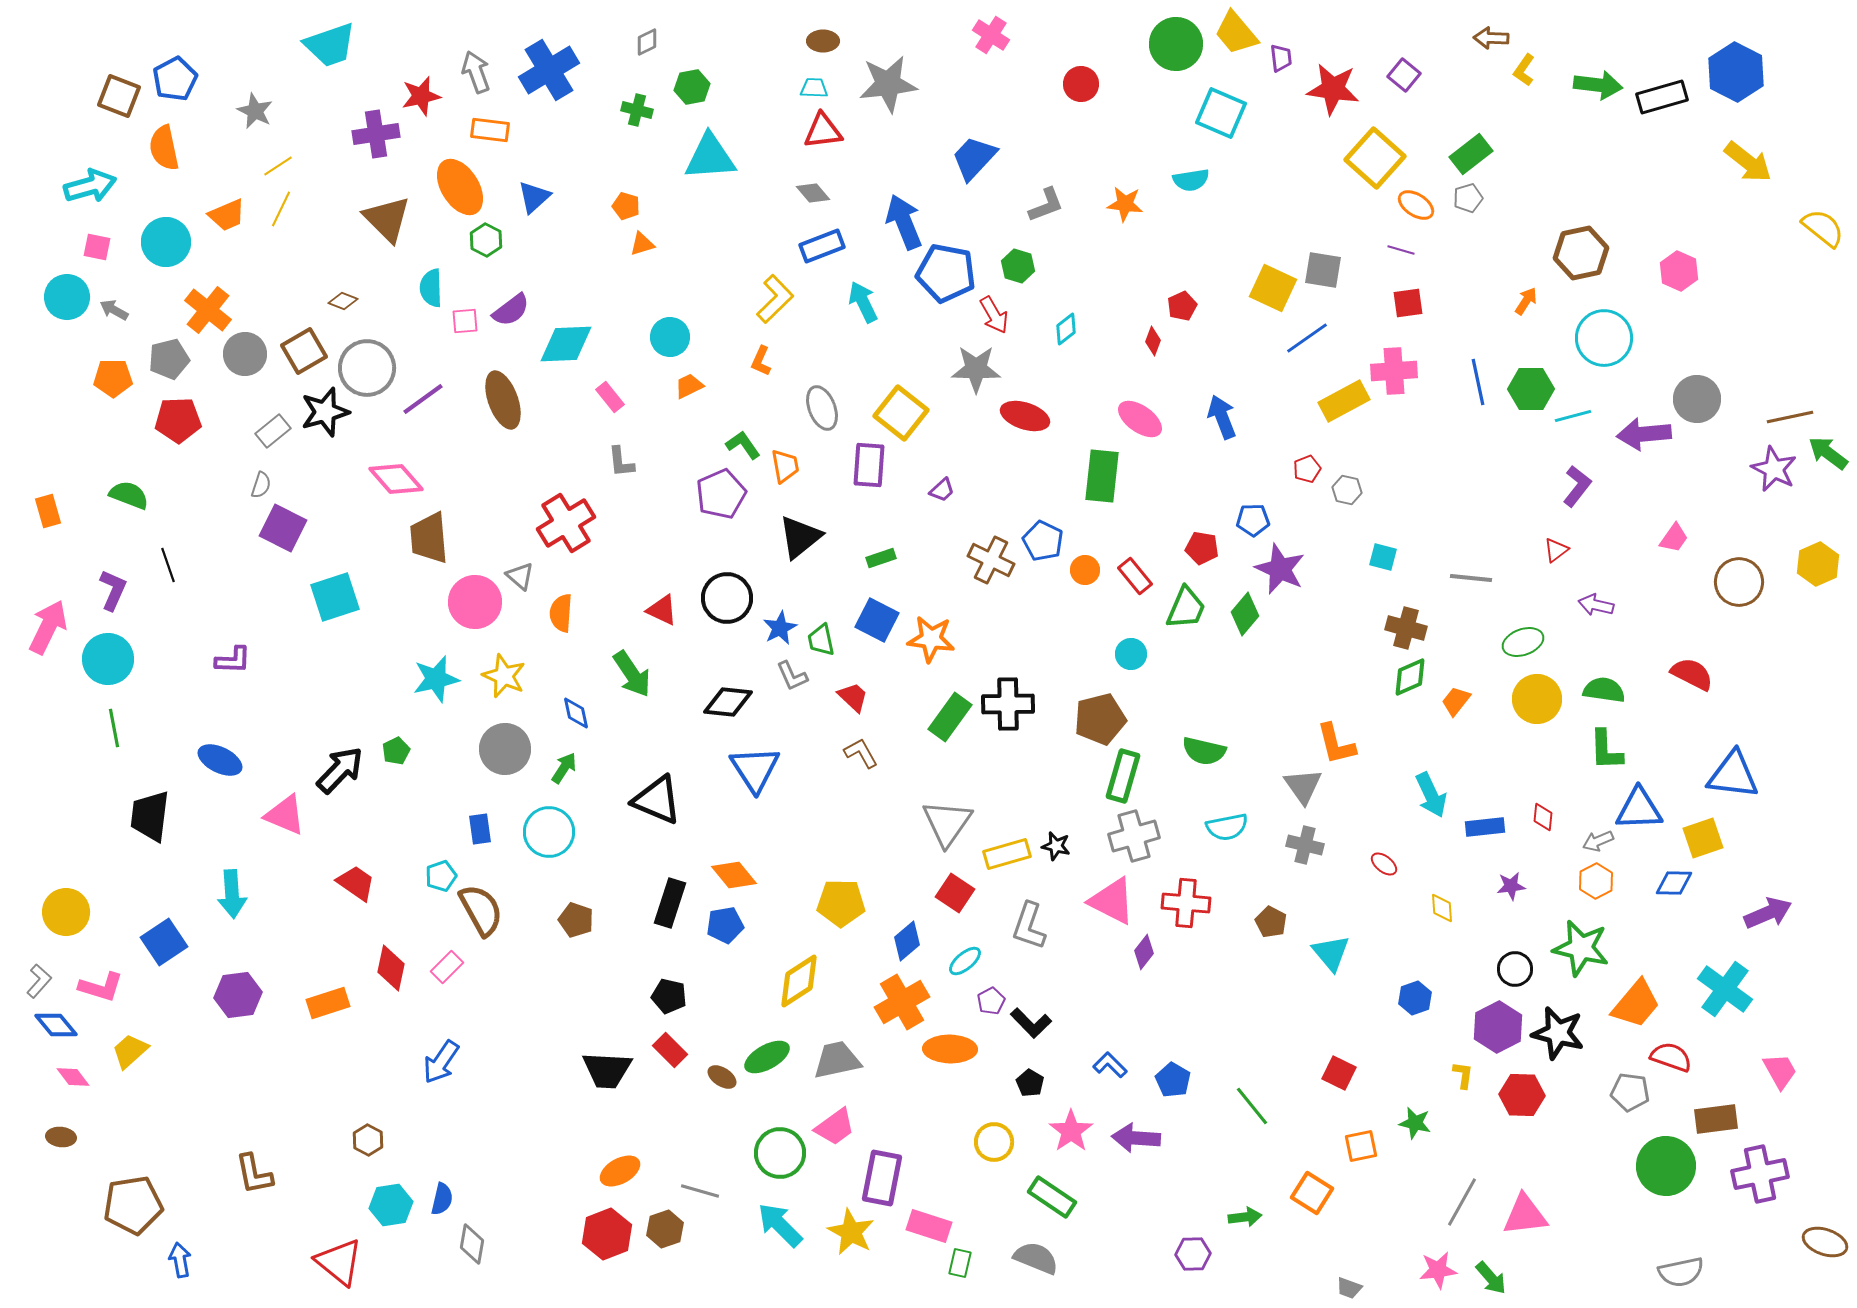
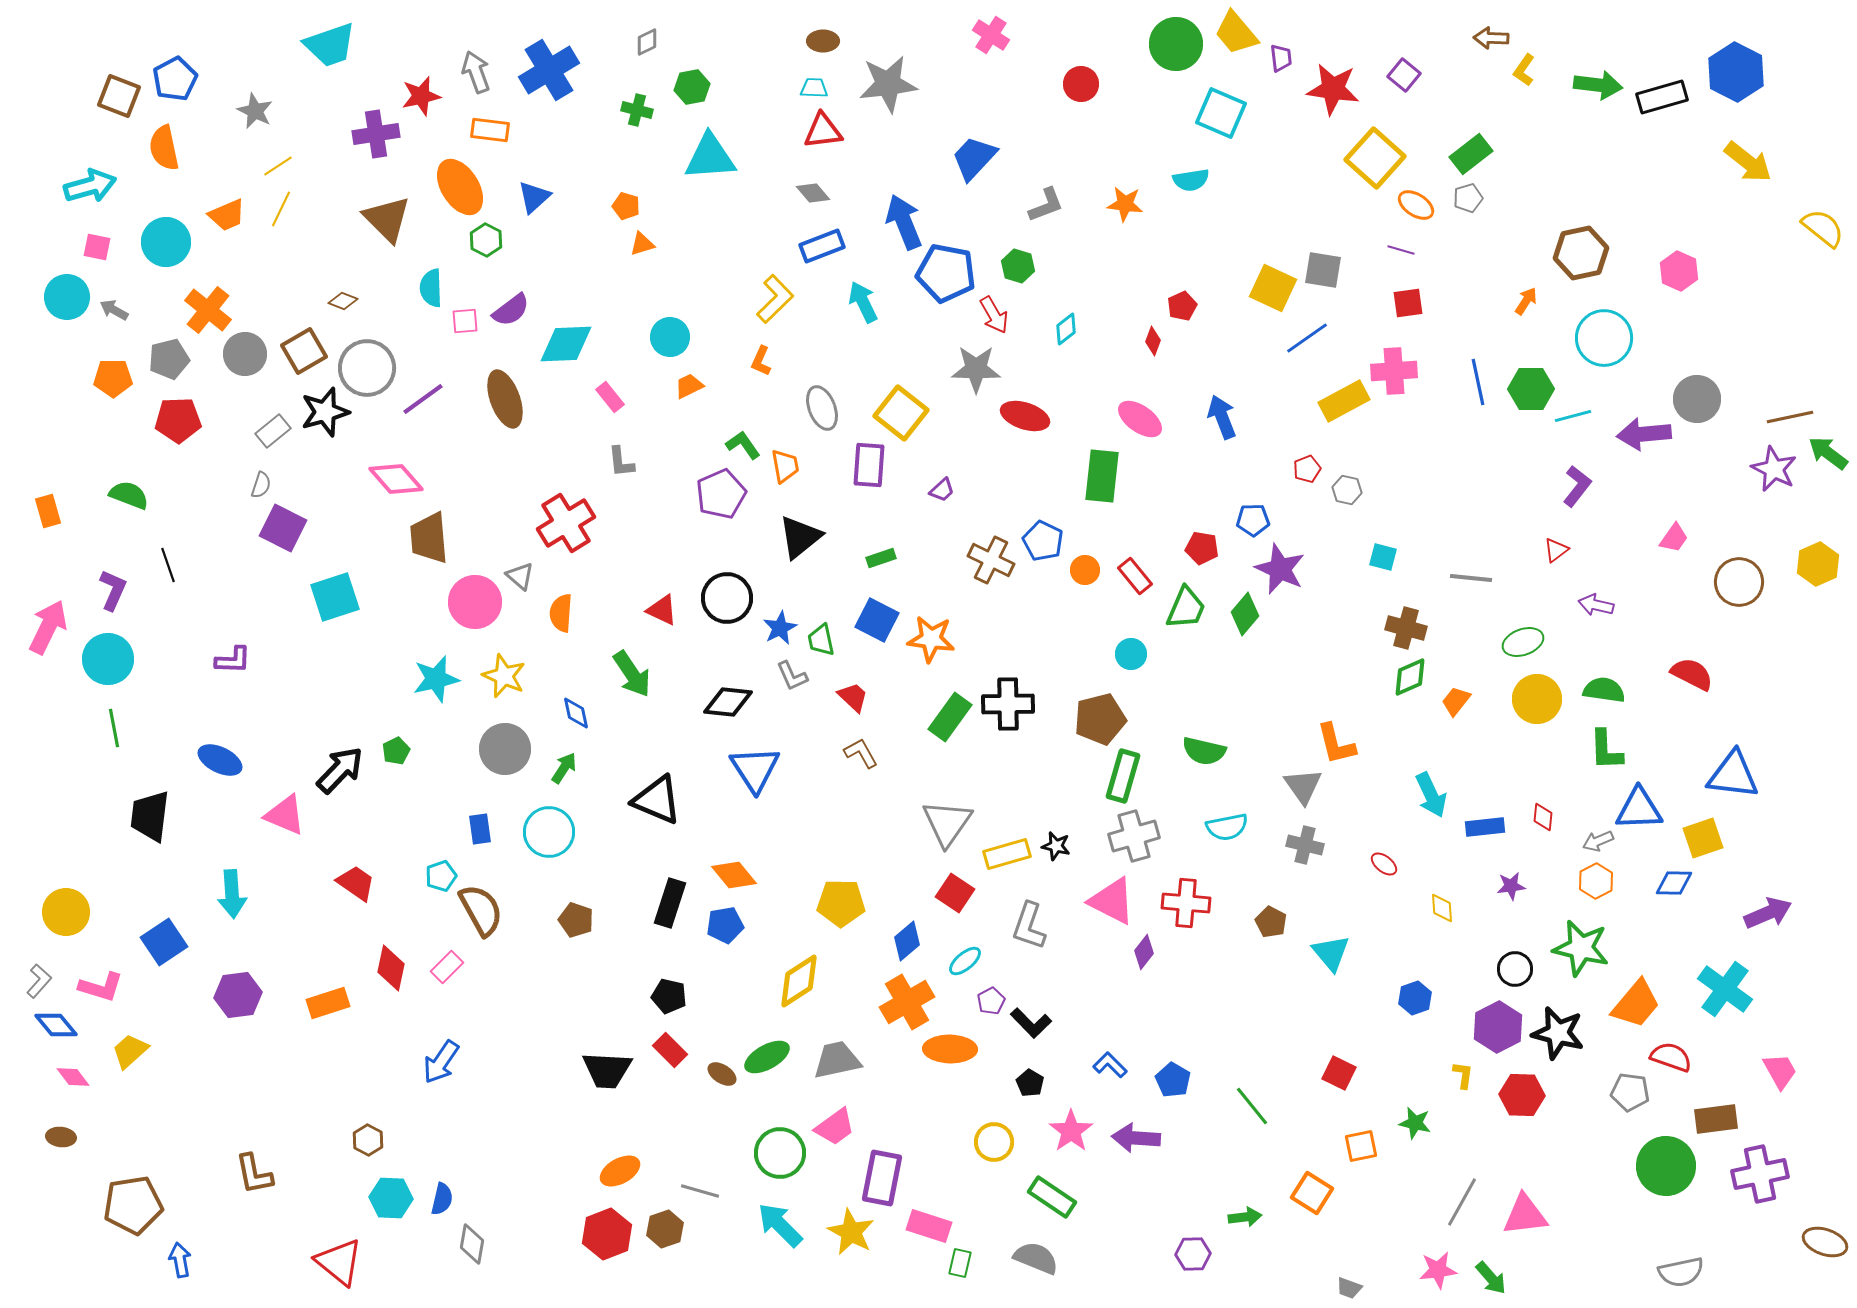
brown ellipse at (503, 400): moved 2 px right, 1 px up
orange cross at (902, 1002): moved 5 px right
brown ellipse at (722, 1077): moved 3 px up
cyan hexagon at (391, 1205): moved 7 px up; rotated 12 degrees clockwise
